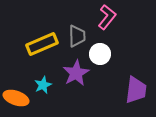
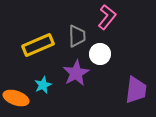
yellow rectangle: moved 4 px left, 1 px down
